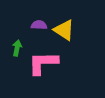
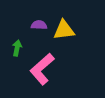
yellow triangle: rotated 40 degrees counterclockwise
pink L-shape: moved 1 px left, 6 px down; rotated 40 degrees counterclockwise
